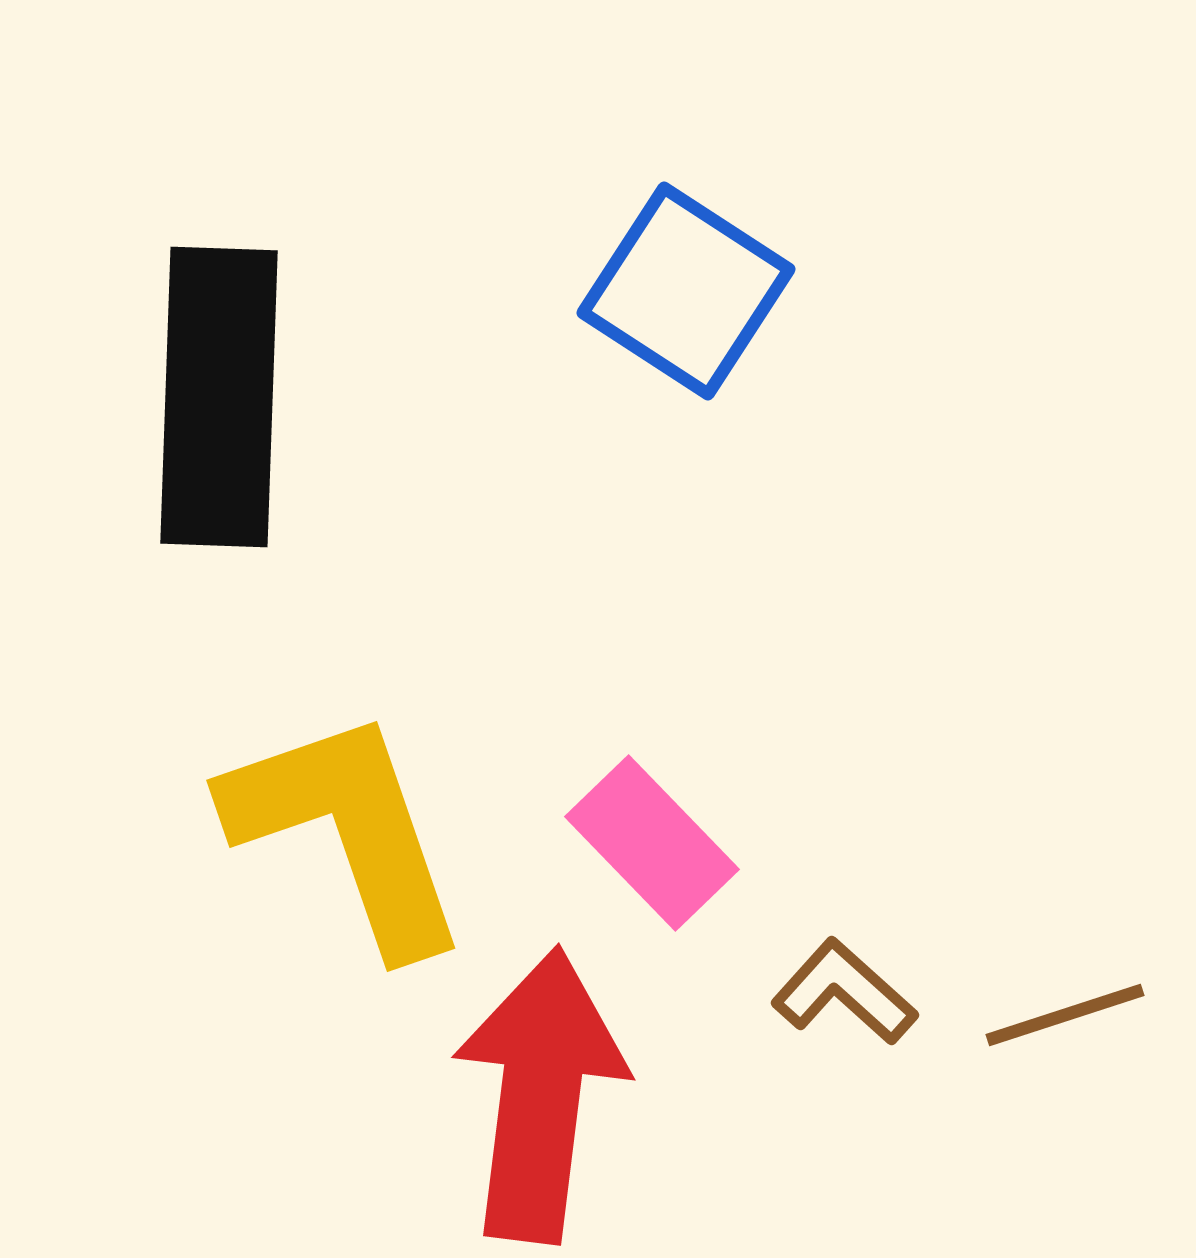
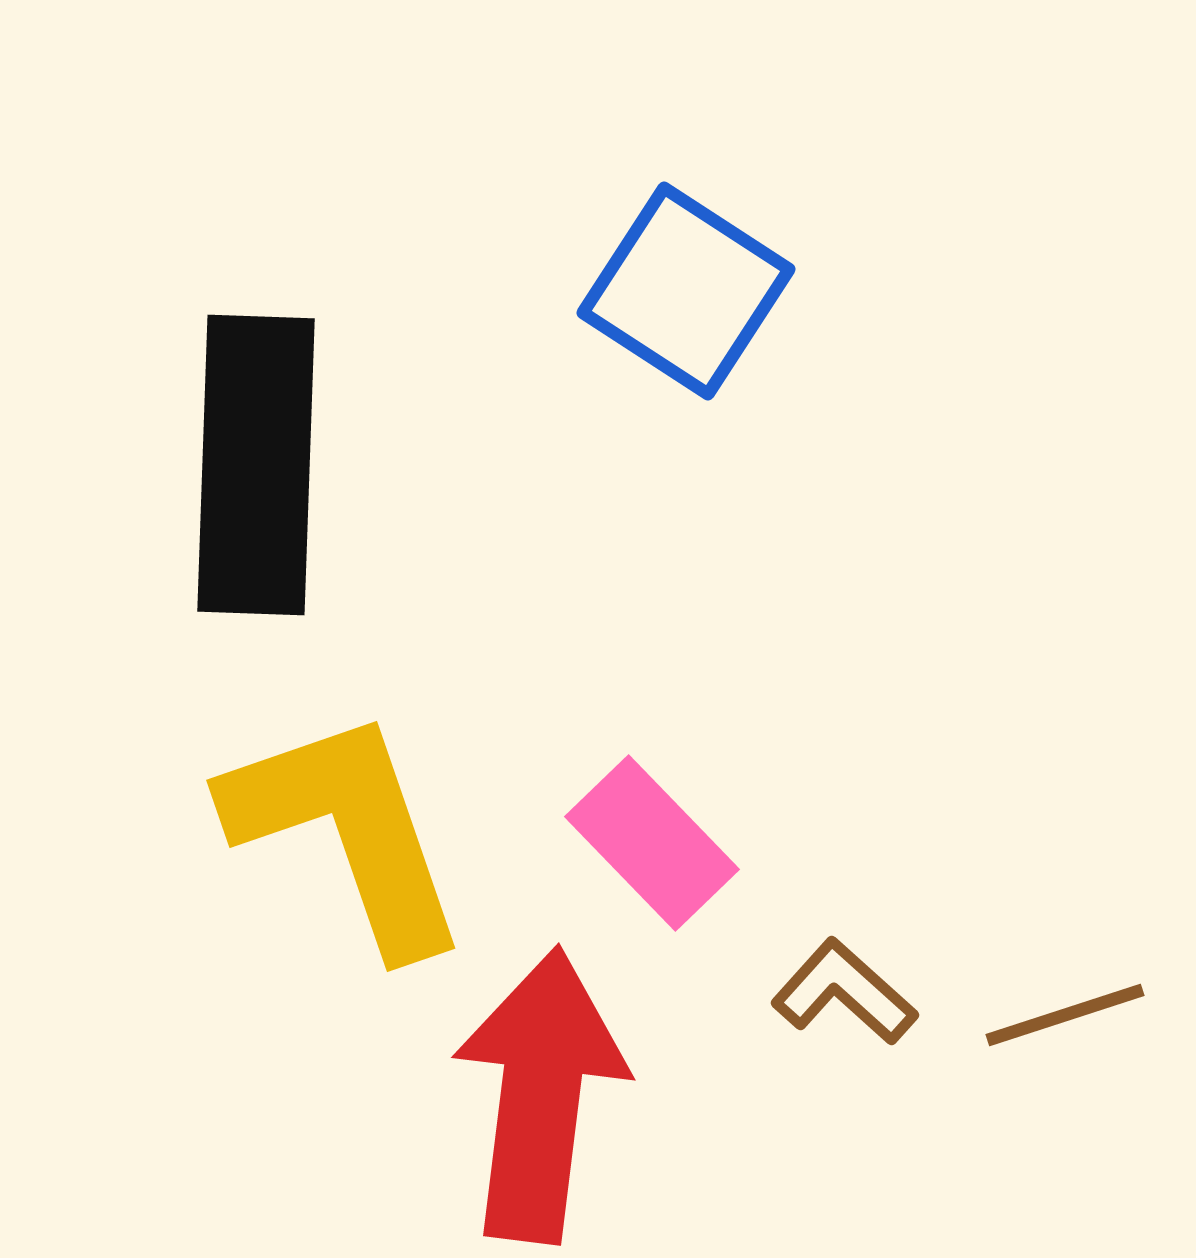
black rectangle: moved 37 px right, 68 px down
